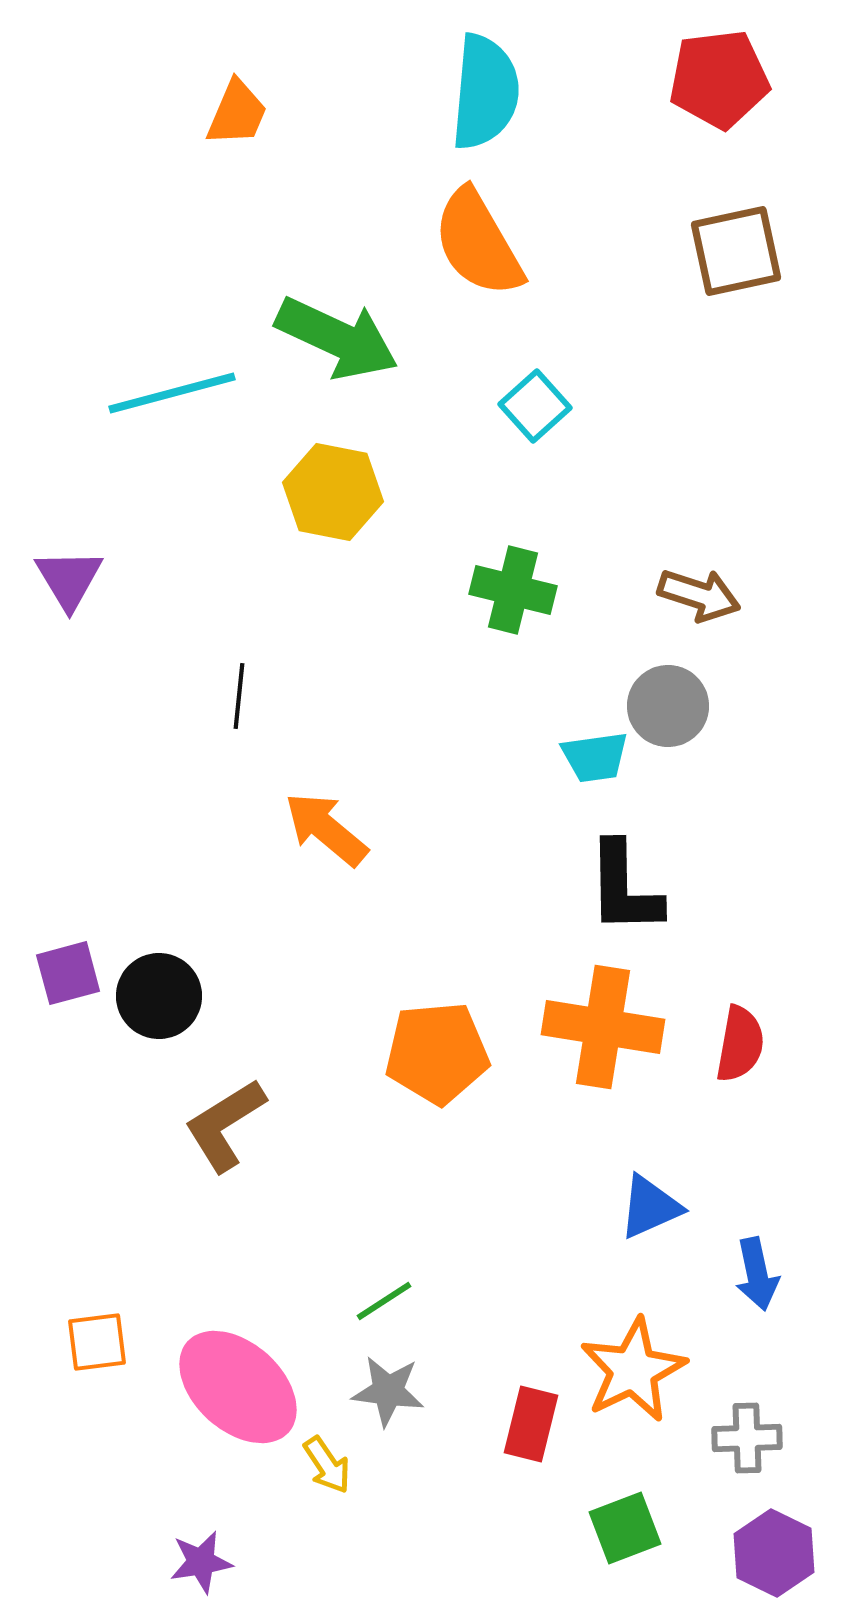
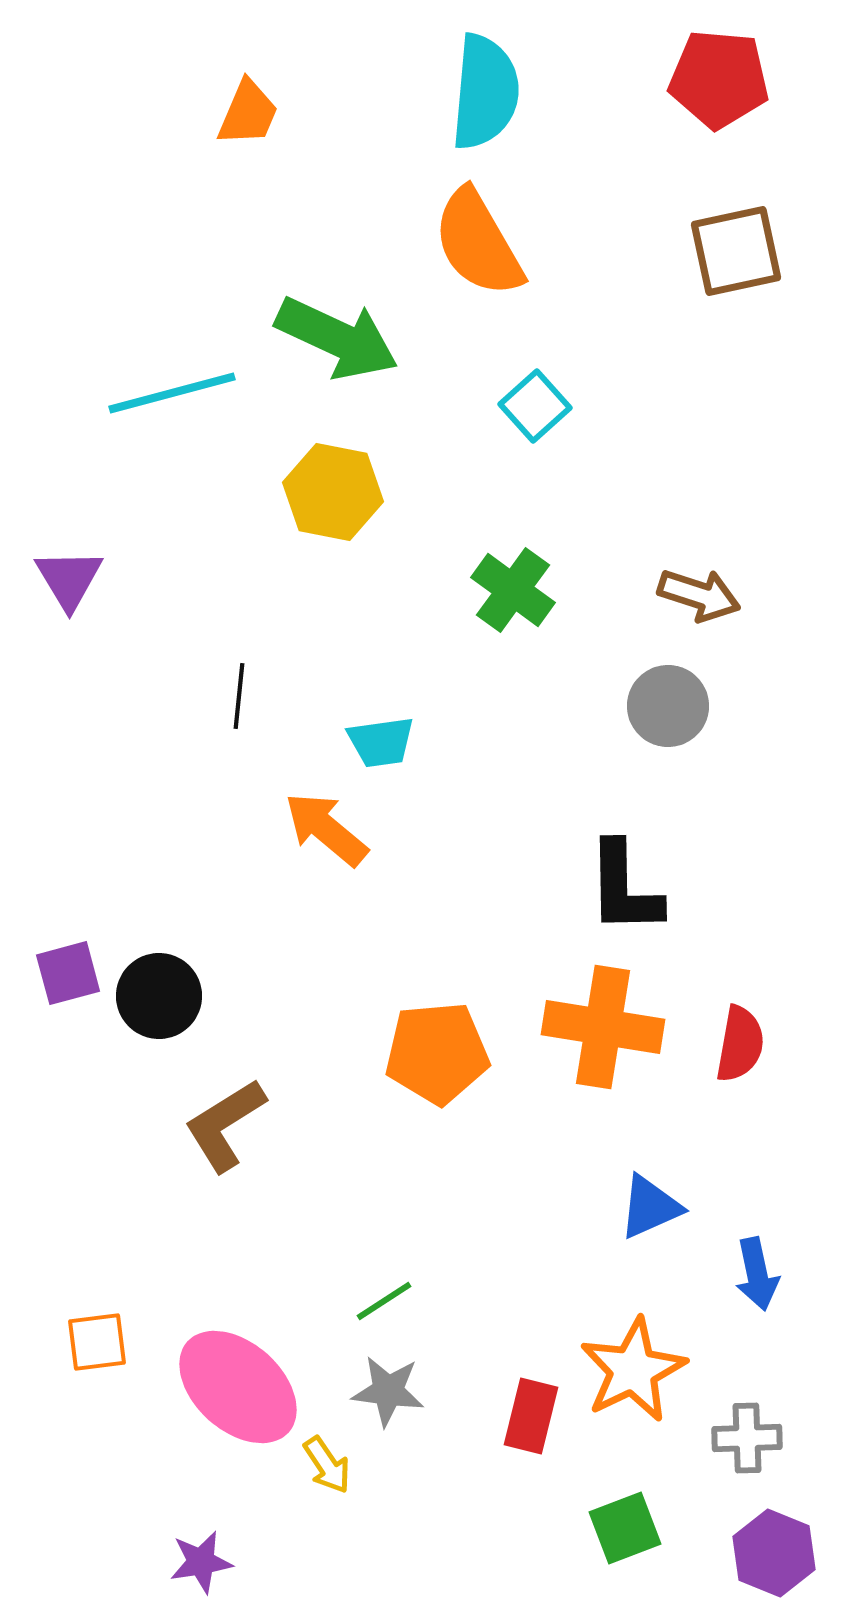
red pentagon: rotated 12 degrees clockwise
orange trapezoid: moved 11 px right
green cross: rotated 22 degrees clockwise
cyan trapezoid: moved 214 px left, 15 px up
red rectangle: moved 8 px up
purple hexagon: rotated 4 degrees counterclockwise
